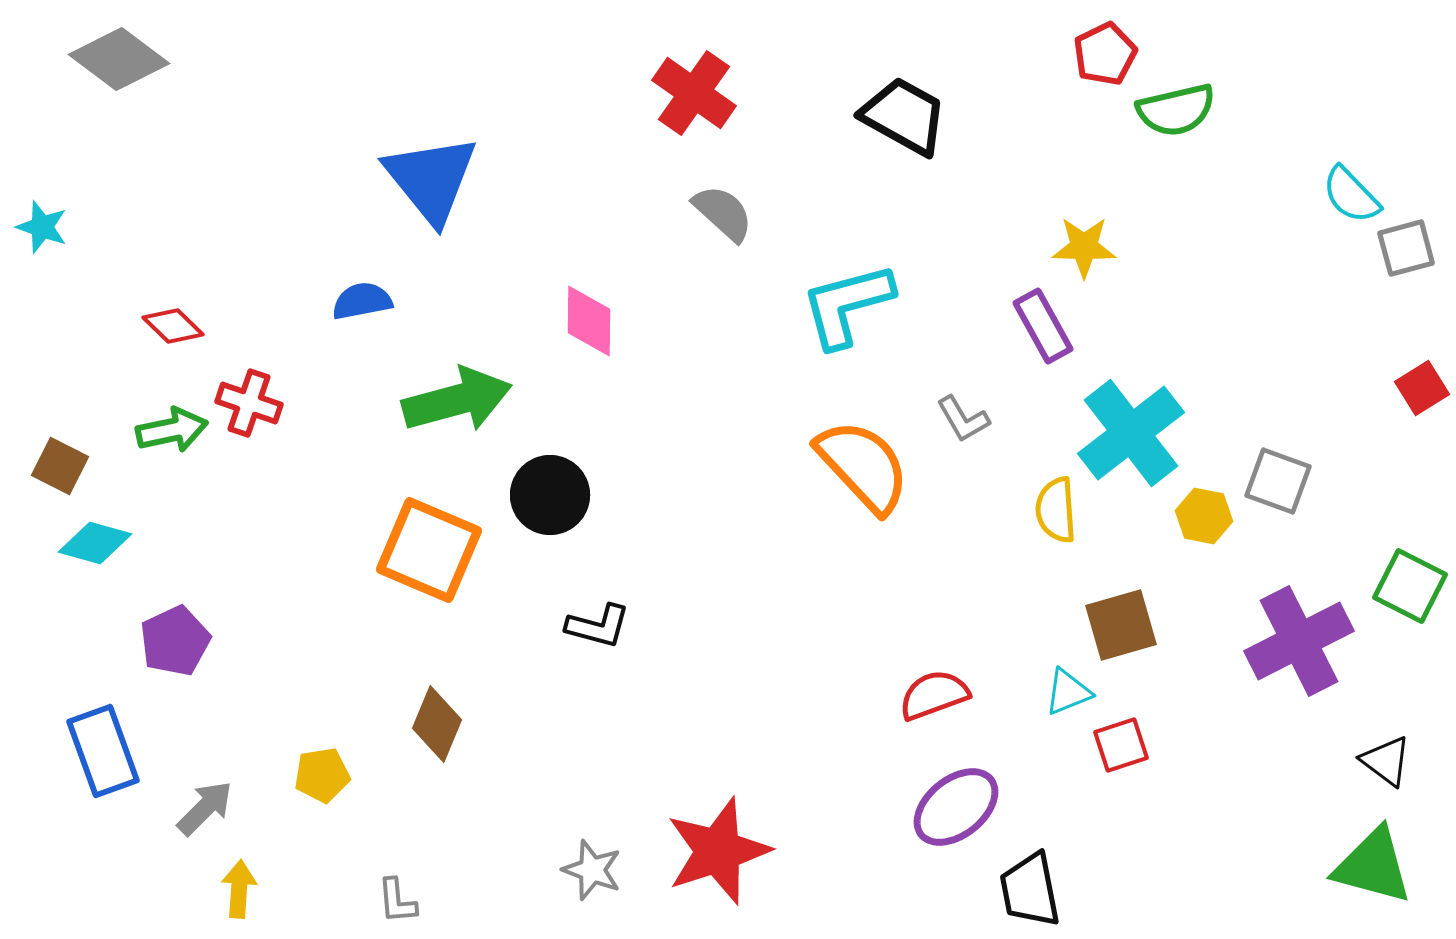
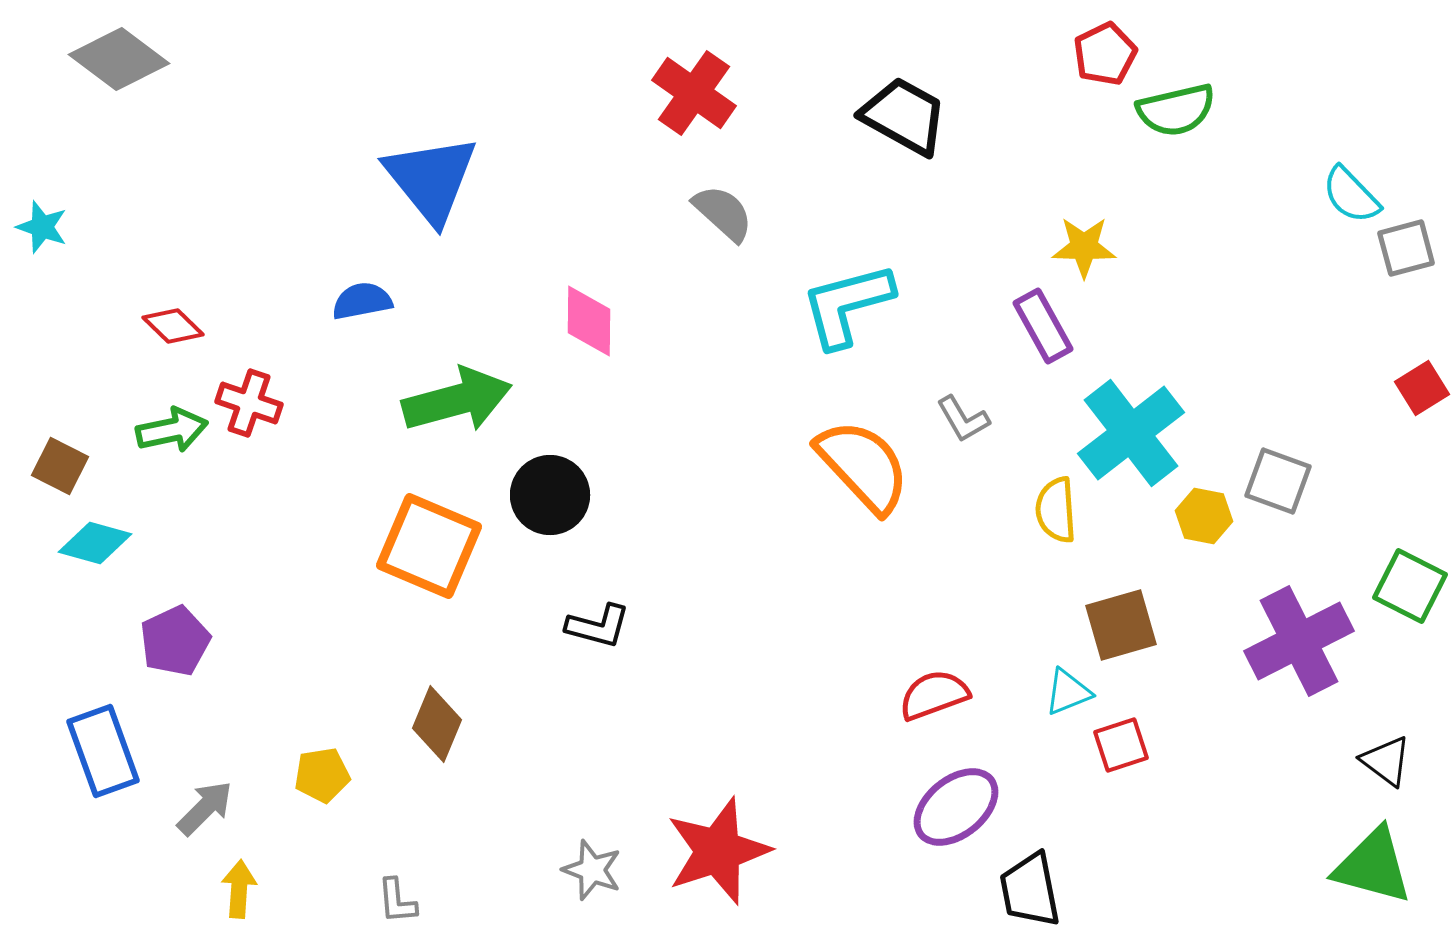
orange square at (429, 550): moved 4 px up
